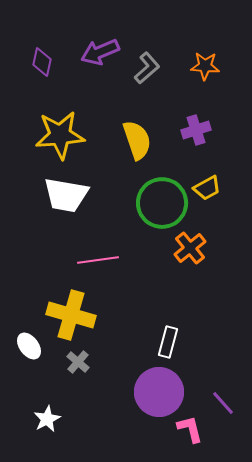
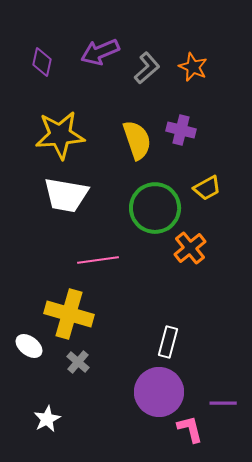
orange star: moved 12 px left, 1 px down; rotated 20 degrees clockwise
purple cross: moved 15 px left; rotated 32 degrees clockwise
green circle: moved 7 px left, 5 px down
yellow cross: moved 2 px left, 1 px up
white ellipse: rotated 16 degrees counterclockwise
purple line: rotated 48 degrees counterclockwise
